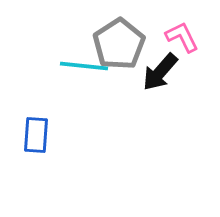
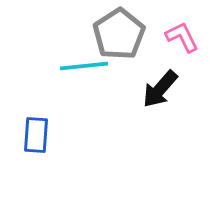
gray pentagon: moved 10 px up
cyan line: rotated 12 degrees counterclockwise
black arrow: moved 17 px down
